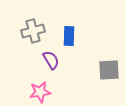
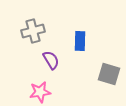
blue rectangle: moved 11 px right, 5 px down
gray square: moved 4 px down; rotated 20 degrees clockwise
